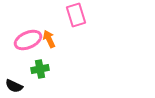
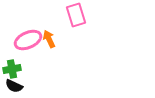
green cross: moved 28 px left
